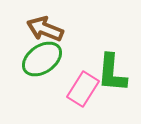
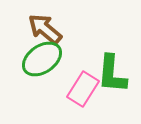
brown arrow: rotated 18 degrees clockwise
green L-shape: moved 1 px down
